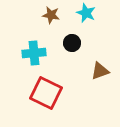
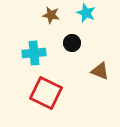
brown triangle: rotated 42 degrees clockwise
